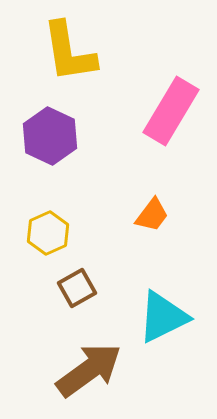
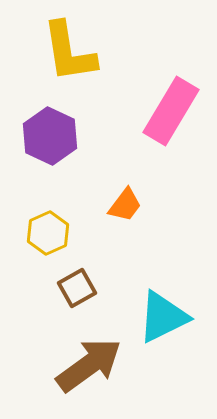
orange trapezoid: moved 27 px left, 10 px up
brown arrow: moved 5 px up
